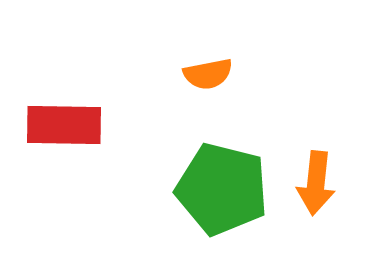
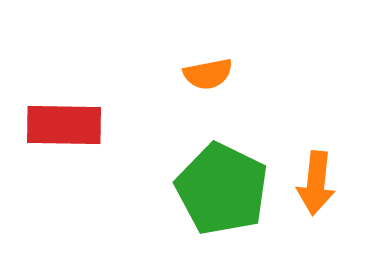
green pentagon: rotated 12 degrees clockwise
